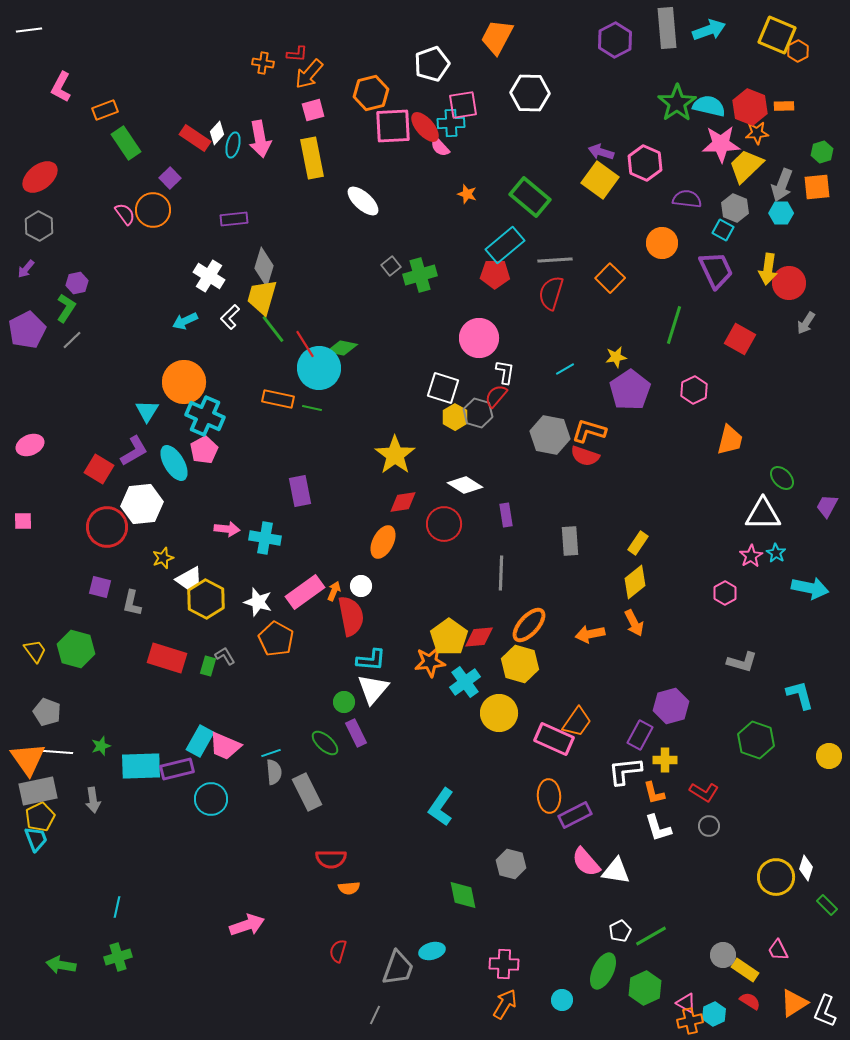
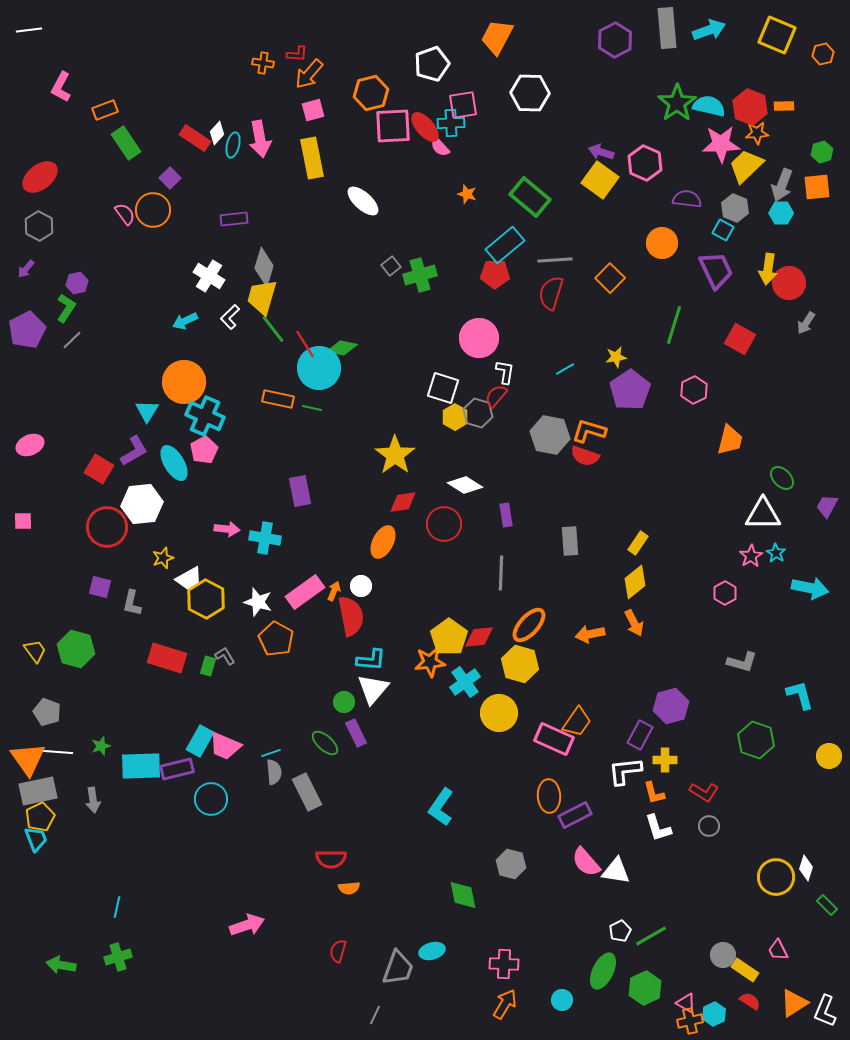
orange hexagon at (798, 51): moved 25 px right, 3 px down; rotated 15 degrees clockwise
